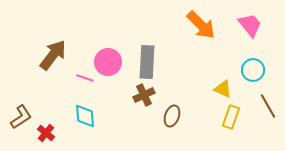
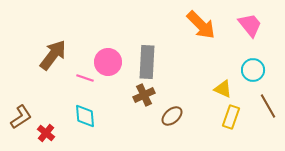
brown ellipse: rotated 30 degrees clockwise
